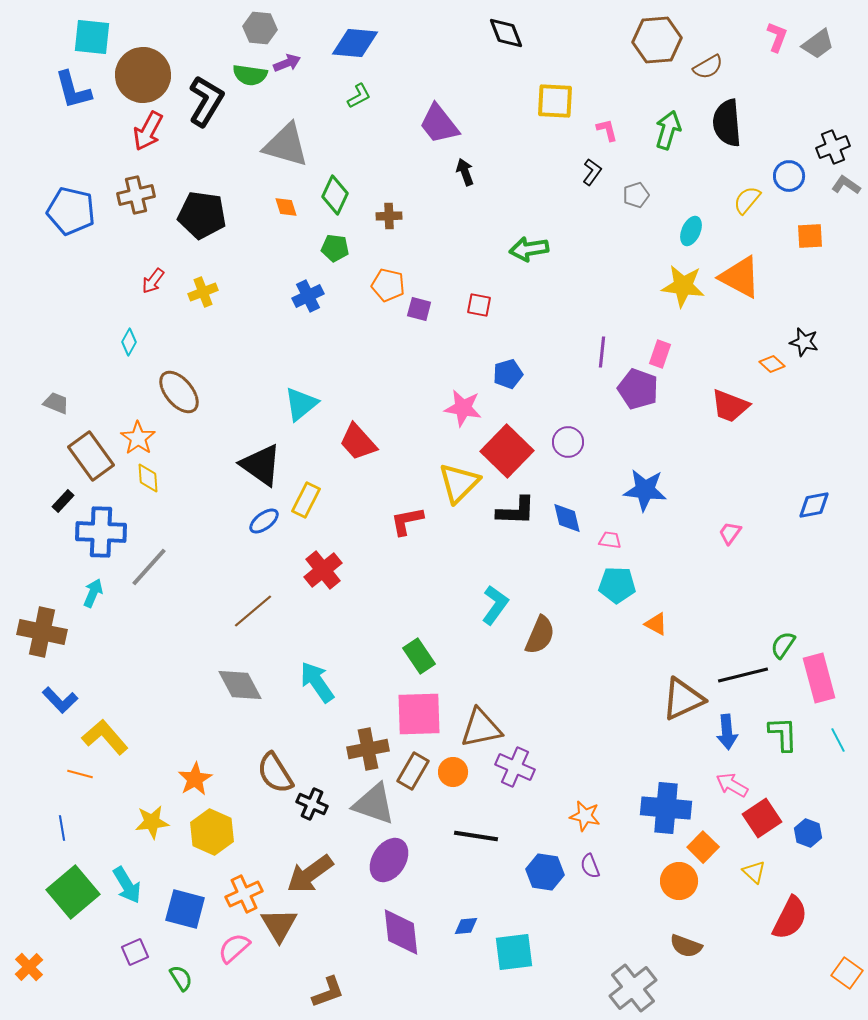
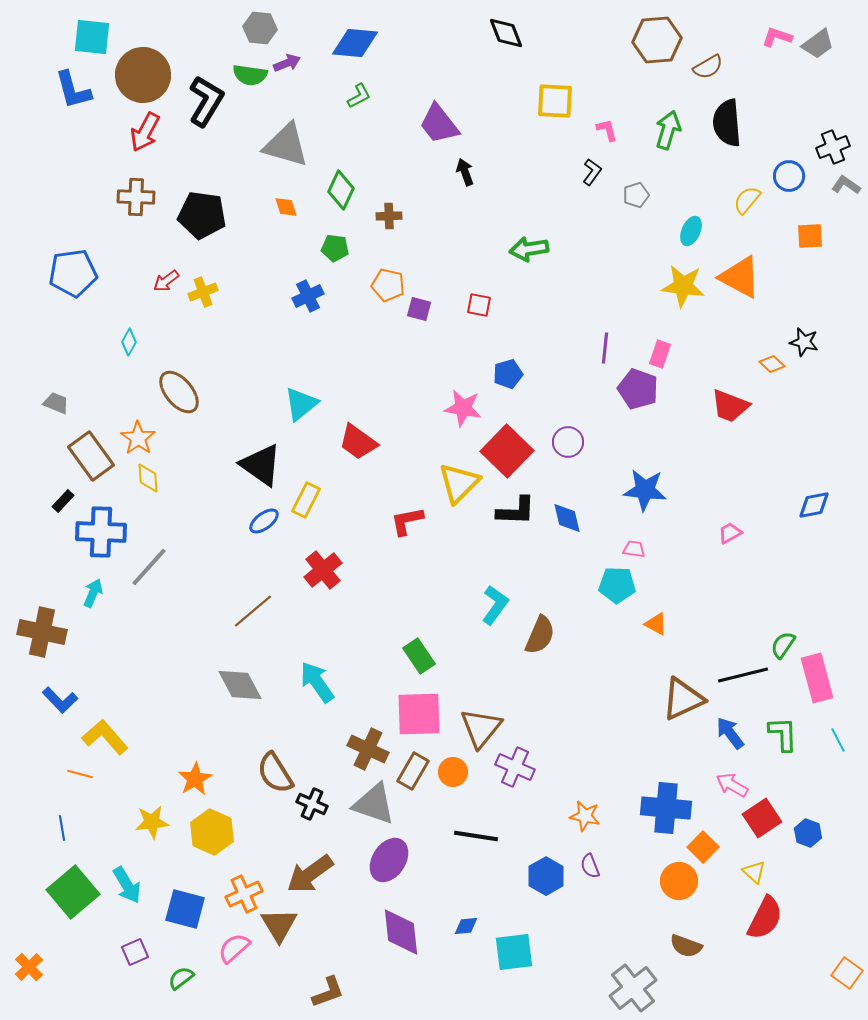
pink L-shape at (777, 37): rotated 92 degrees counterclockwise
red arrow at (148, 131): moved 3 px left, 1 px down
brown cross at (136, 195): moved 2 px down; rotated 15 degrees clockwise
green diamond at (335, 195): moved 6 px right, 5 px up
blue pentagon at (71, 211): moved 2 px right, 62 px down; rotated 21 degrees counterclockwise
red arrow at (153, 281): moved 13 px right; rotated 16 degrees clockwise
purple line at (602, 352): moved 3 px right, 4 px up
red trapezoid at (358, 442): rotated 12 degrees counterclockwise
pink trapezoid at (730, 533): rotated 25 degrees clockwise
pink trapezoid at (610, 540): moved 24 px right, 9 px down
pink rectangle at (819, 678): moved 2 px left
brown triangle at (481, 728): rotated 39 degrees counterclockwise
blue arrow at (727, 732): moved 3 px right, 1 px down; rotated 148 degrees clockwise
brown cross at (368, 749): rotated 36 degrees clockwise
blue hexagon at (545, 872): moved 1 px right, 4 px down; rotated 21 degrees clockwise
red semicircle at (790, 918): moved 25 px left
green semicircle at (181, 978): rotated 96 degrees counterclockwise
